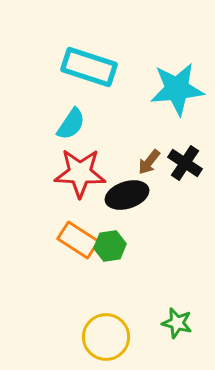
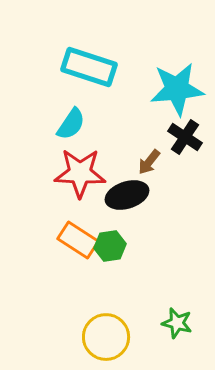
black cross: moved 26 px up
